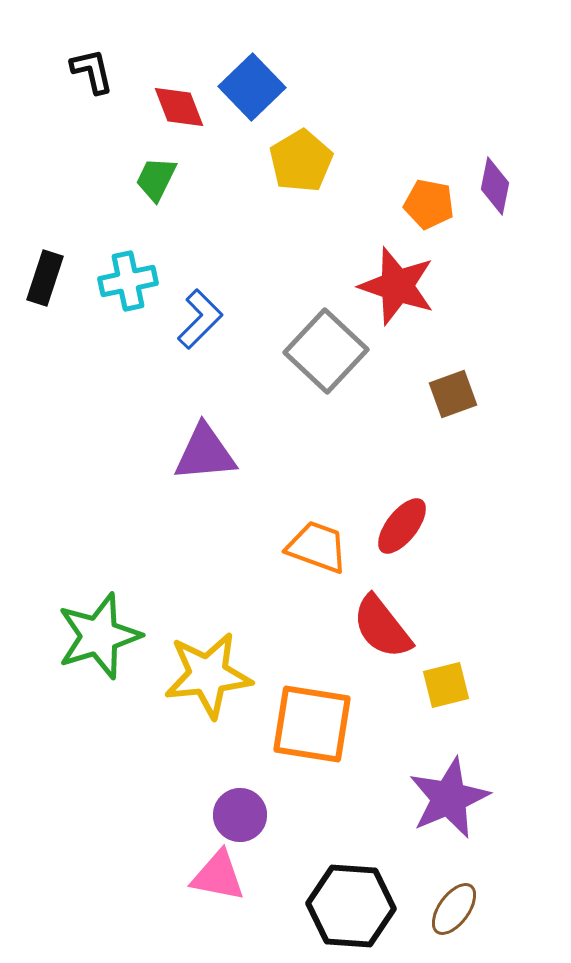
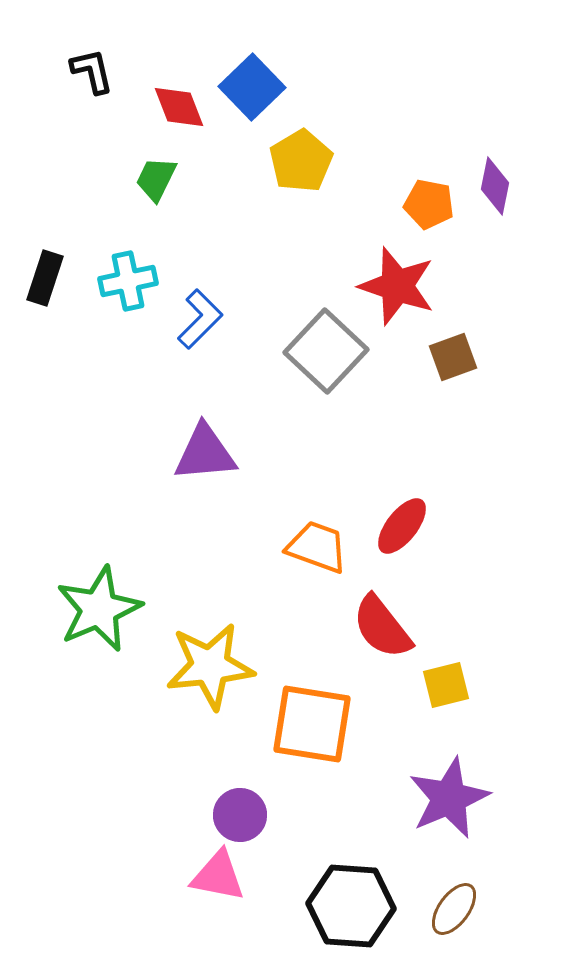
brown square: moved 37 px up
green star: moved 27 px up; rotated 6 degrees counterclockwise
yellow star: moved 2 px right, 9 px up
